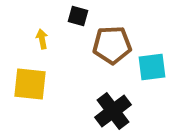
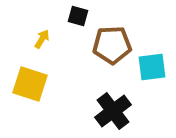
yellow arrow: rotated 42 degrees clockwise
yellow square: rotated 12 degrees clockwise
